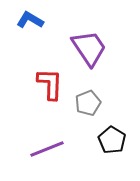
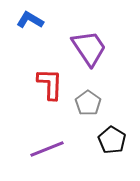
gray pentagon: rotated 15 degrees counterclockwise
